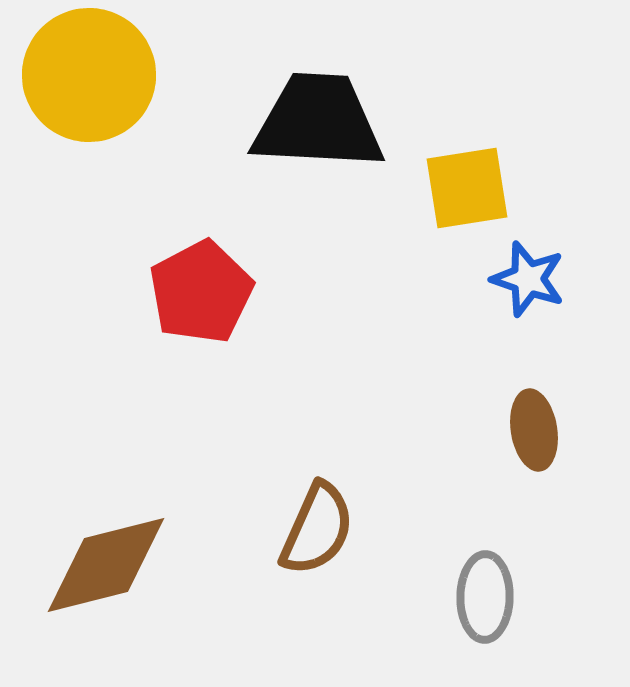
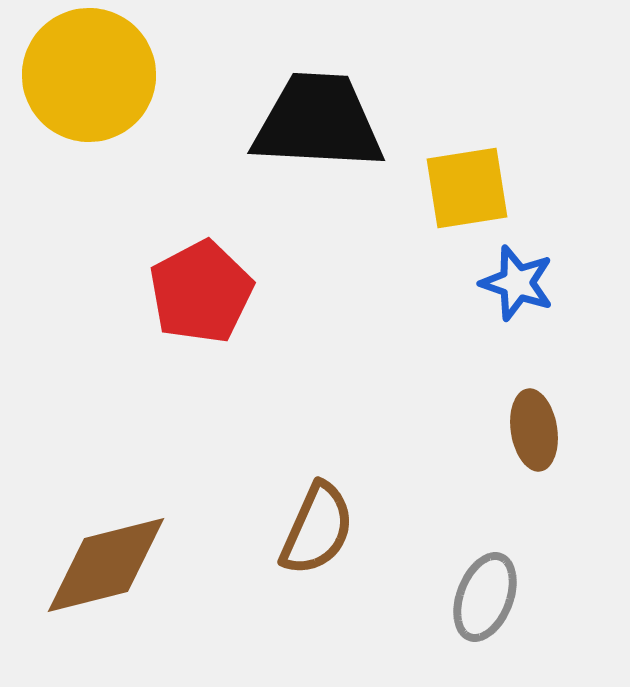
blue star: moved 11 px left, 4 px down
gray ellipse: rotated 20 degrees clockwise
